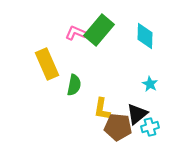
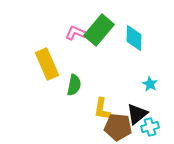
cyan diamond: moved 11 px left, 2 px down
